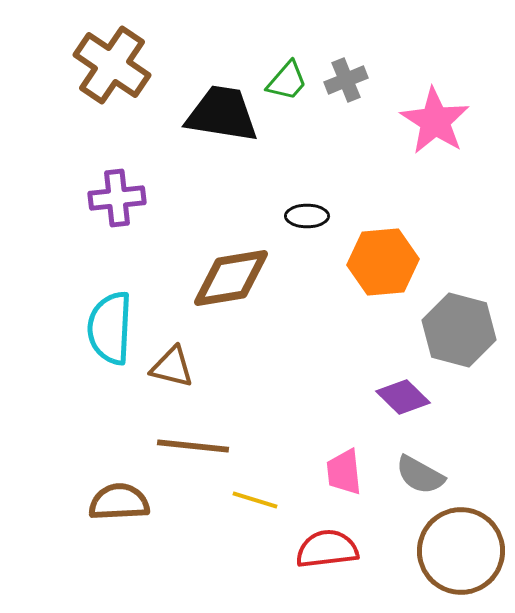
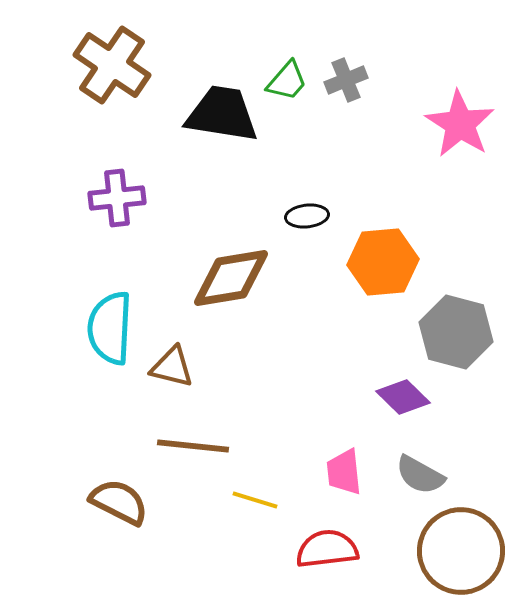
pink star: moved 25 px right, 3 px down
black ellipse: rotated 6 degrees counterclockwise
gray hexagon: moved 3 px left, 2 px down
brown semicircle: rotated 30 degrees clockwise
